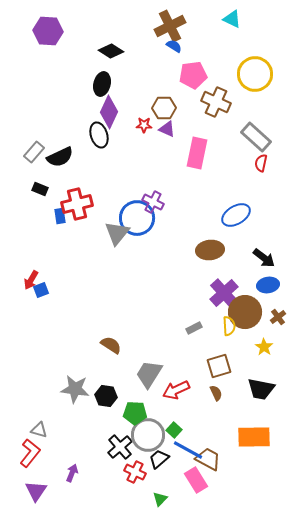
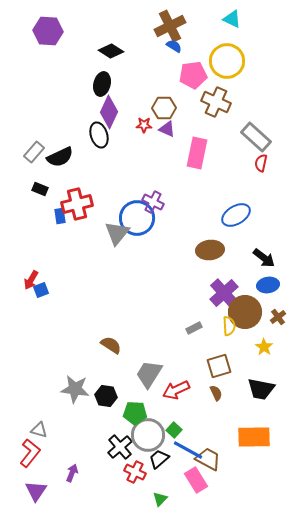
yellow circle at (255, 74): moved 28 px left, 13 px up
